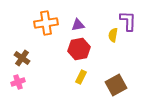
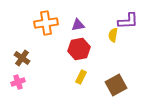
purple L-shape: rotated 85 degrees clockwise
